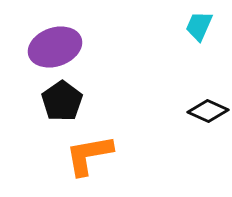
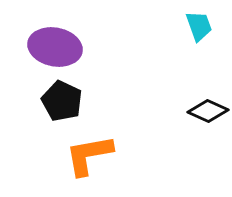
cyan trapezoid: rotated 136 degrees clockwise
purple ellipse: rotated 30 degrees clockwise
black pentagon: rotated 12 degrees counterclockwise
